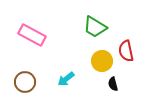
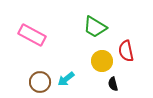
brown circle: moved 15 px right
